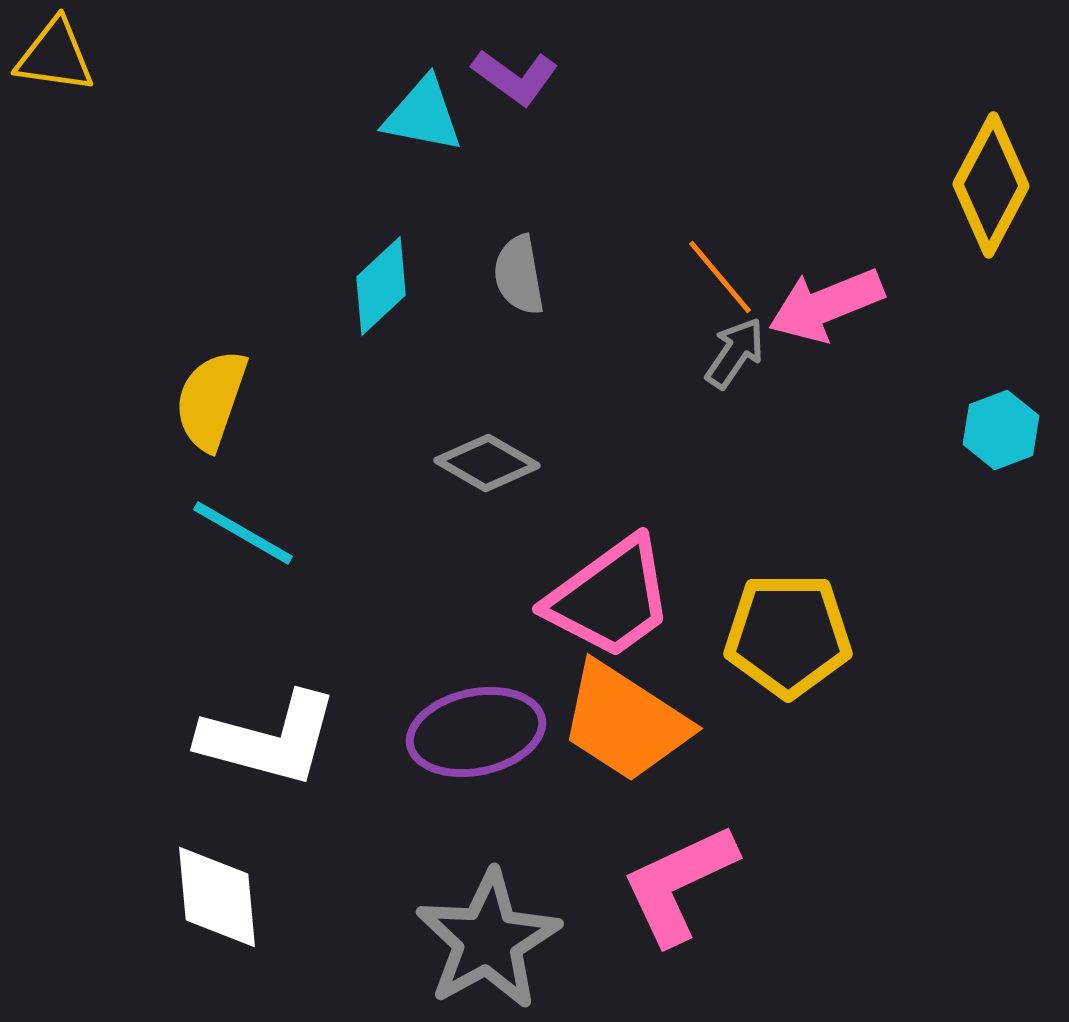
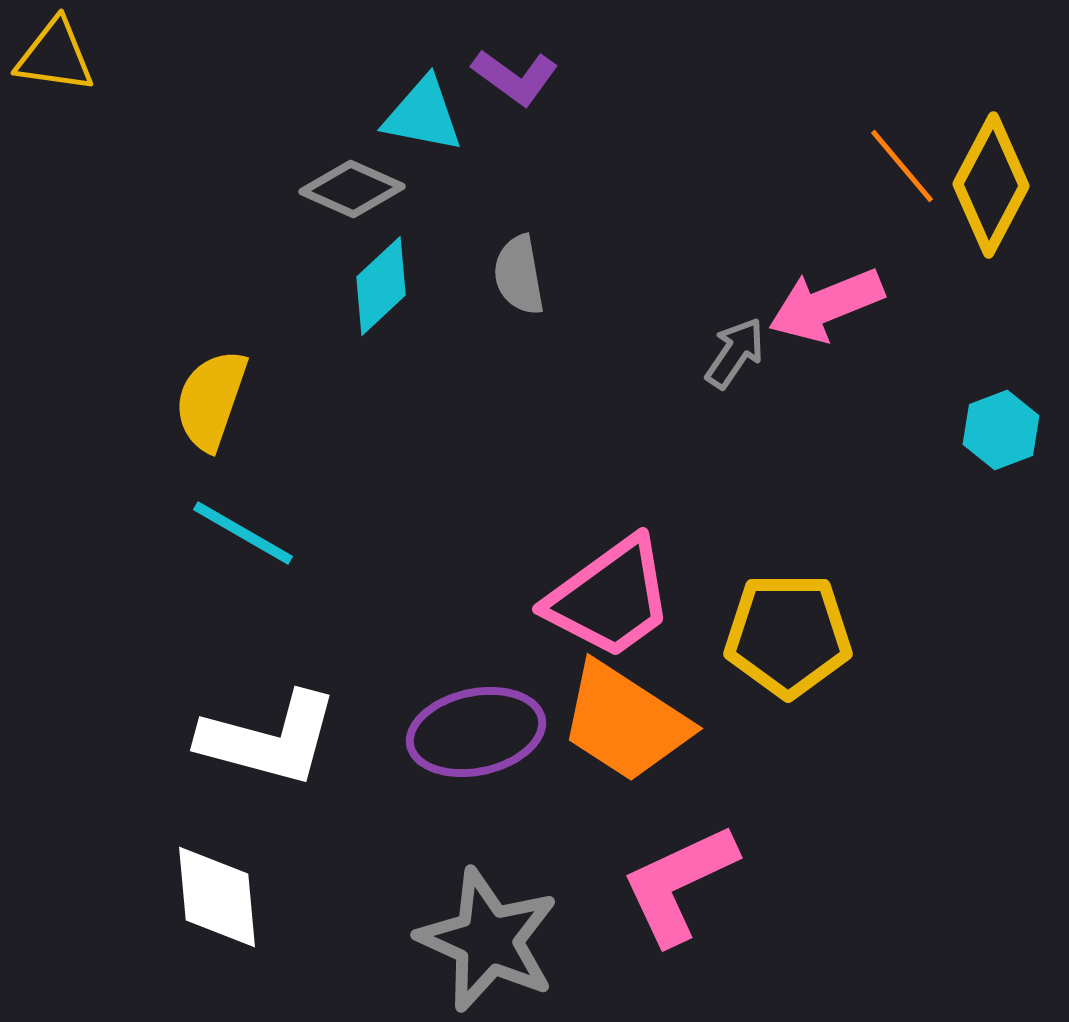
orange line: moved 182 px right, 111 px up
gray diamond: moved 135 px left, 274 px up; rotated 6 degrees counterclockwise
gray star: rotated 19 degrees counterclockwise
